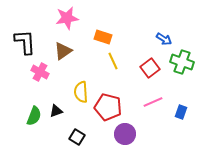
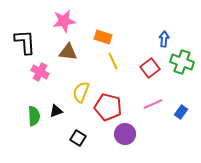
pink star: moved 3 px left, 3 px down
blue arrow: rotated 119 degrees counterclockwise
brown triangle: moved 5 px right, 1 px down; rotated 42 degrees clockwise
yellow semicircle: rotated 25 degrees clockwise
pink line: moved 2 px down
blue rectangle: rotated 16 degrees clockwise
green semicircle: rotated 24 degrees counterclockwise
black square: moved 1 px right, 1 px down
